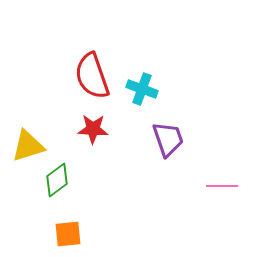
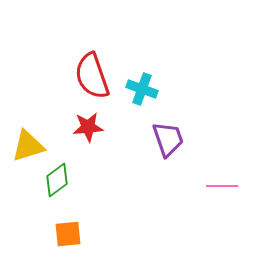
red star: moved 5 px left, 2 px up; rotated 8 degrees counterclockwise
